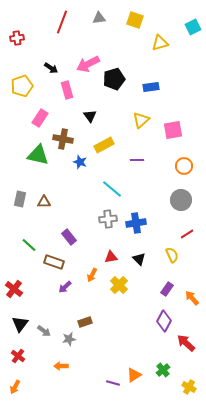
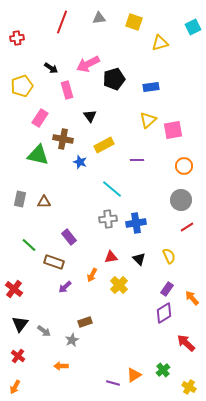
yellow square at (135, 20): moved 1 px left, 2 px down
yellow triangle at (141, 120): moved 7 px right
red line at (187, 234): moved 7 px up
yellow semicircle at (172, 255): moved 3 px left, 1 px down
purple diamond at (164, 321): moved 8 px up; rotated 30 degrees clockwise
gray star at (69, 339): moved 3 px right, 1 px down; rotated 16 degrees counterclockwise
